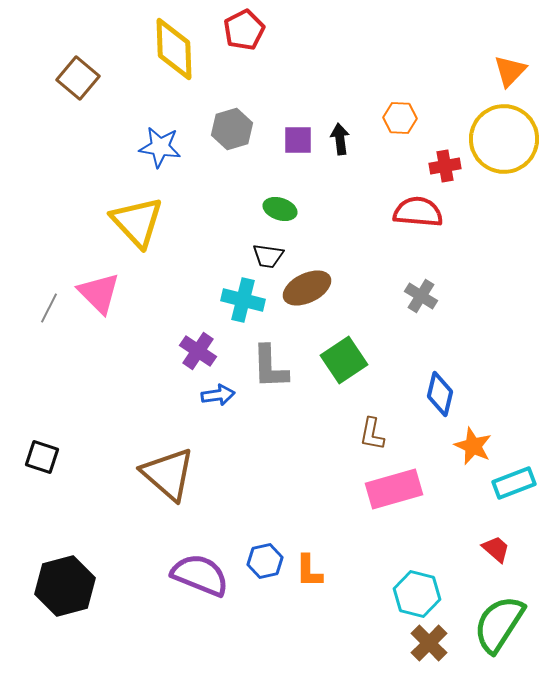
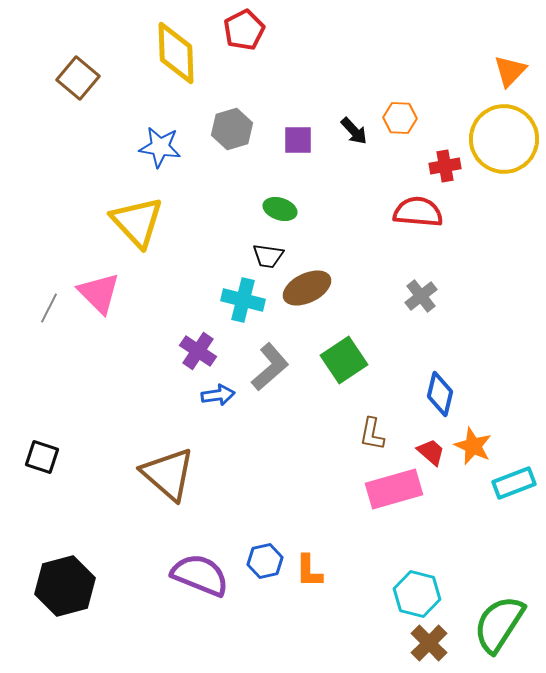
yellow diamond: moved 2 px right, 4 px down
black arrow: moved 14 px right, 8 px up; rotated 144 degrees clockwise
gray cross: rotated 20 degrees clockwise
gray L-shape: rotated 129 degrees counterclockwise
red trapezoid: moved 65 px left, 97 px up
